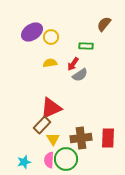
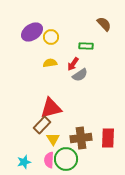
brown semicircle: rotated 98 degrees clockwise
red triangle: rotated 10 degrees clockwise
